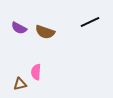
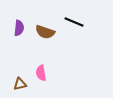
black line: moved 16 px left; rotated 48 degrees clockwise
purple semicircle: rotated 112 degrees counterclockwise
pink semicircle: moved 5 px right, 1 px down; rotated 14 degrees counterclockwise
